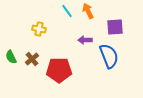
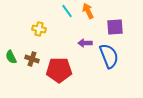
purple arrow: moved 3 px down
brown cross: rotated 32 degrees counterclockwise
